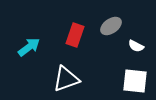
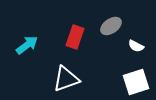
red rectangle: moved 2 px down
cyan arrow: moved 2 px left, 2 px up
white square: moved 1 px right, 1 px down; rotated 24 degrees counterclockwise
